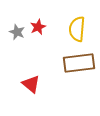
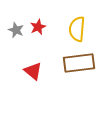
gray star: moved 1 px left, 2 px up
red triangle: moved 2 px right, 13 px up
